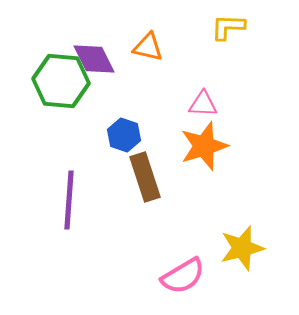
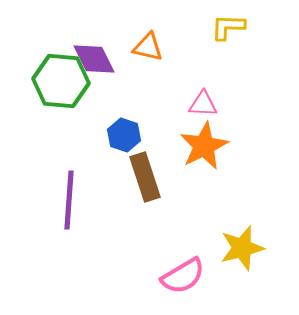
orange star: rotated 9 degrees counterclockwise
